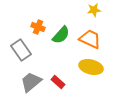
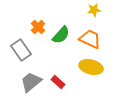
orange cross: rotated 24 degrees clockwise
